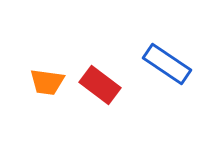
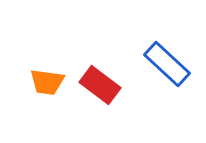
blue rectangle: rotated 9 degrees clockwise
